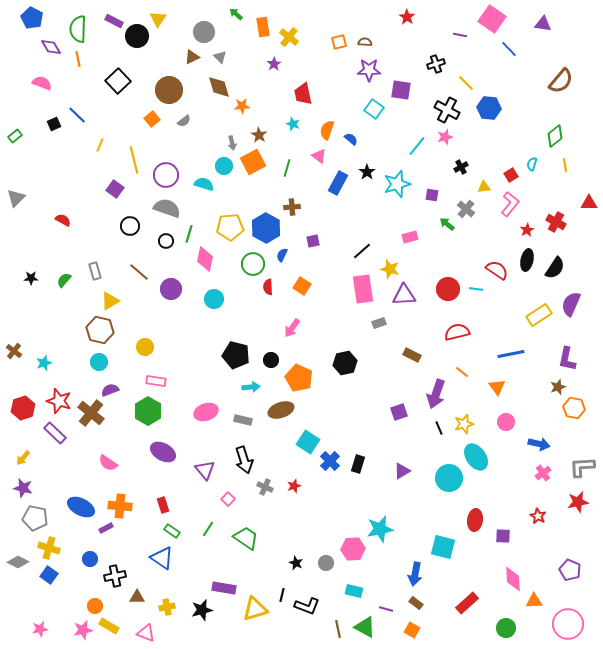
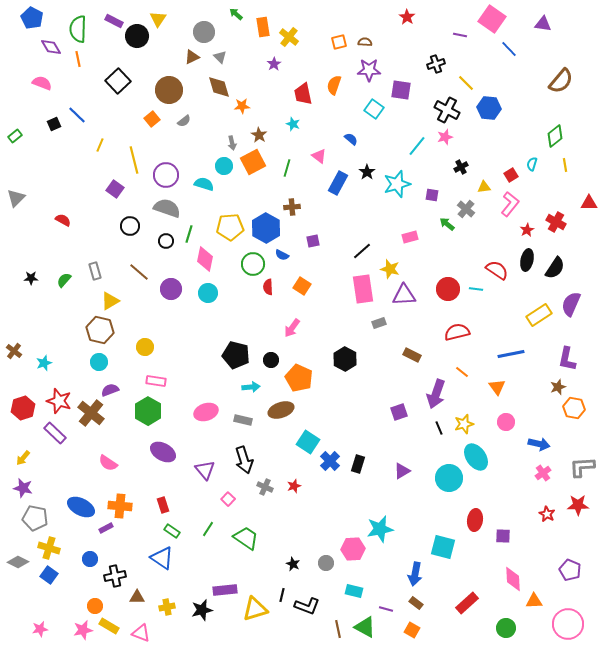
orange semicircle at (327, 130): moved 7 px right, 45 px up
blue semicircle at (282, 255): rotated 88 degrees counterclockwise
cyan circle at (214, 299): moved 6 px left, 6 px up
black hexagon at (345, 363): moved 4 px up; rotated 20 degrees counterclockwise
red star at (578, 502): moved 3 px down; rotated 10 degrees clockwise
red star at (538, 516): moved 9 px right, 2 px up
black star at (296, 563): moved 3 px left, 1 px down
purple rectangle at (224, 588): moved 1 px right, 2 px down; rotated 15 degrees counterclockwise
pink triangle at (146, 633): moved 5 px left
